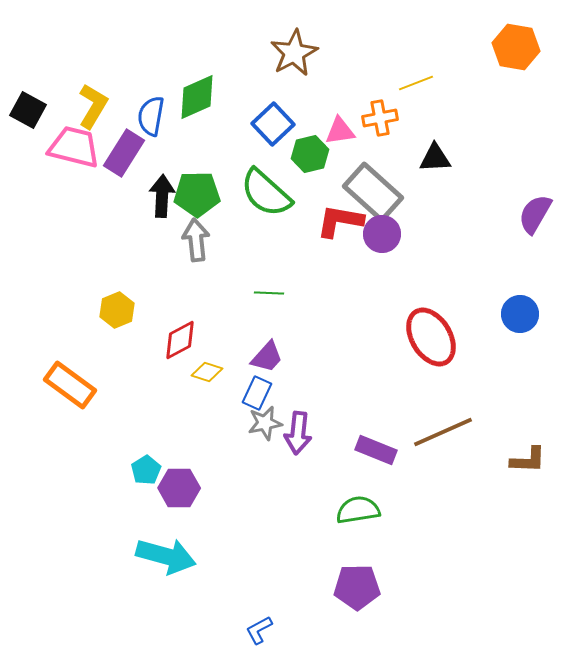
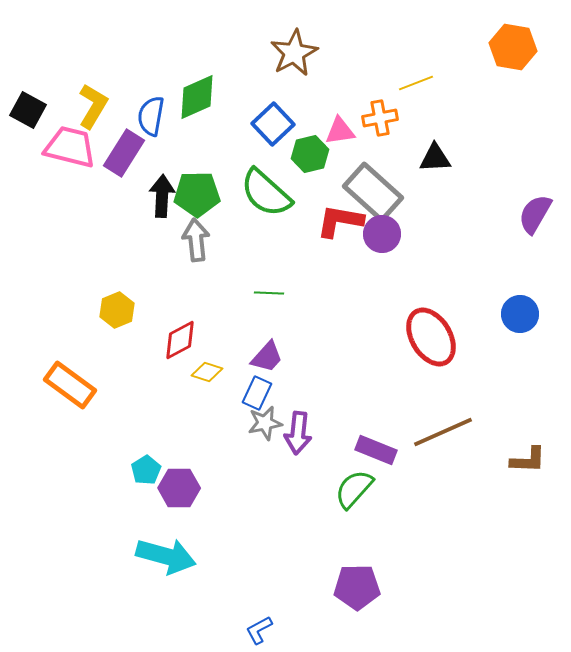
orange hexagon at (516, 47): moved 3 px left
pink trapezoid at (74, 147): moved 4 px left
green semicircle at (358, 510): moved 4 px left, 21 px up; rotated 39 degrees counterclockwise
